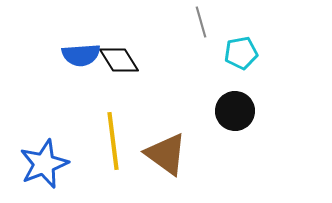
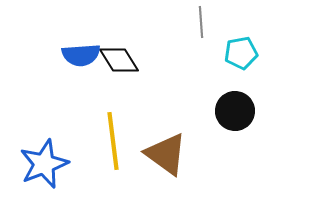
gray line: rotated 12 degrees clockwise
